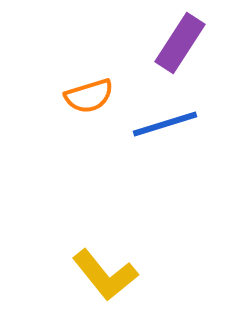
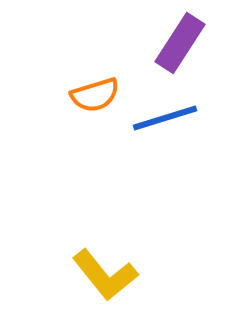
orange semicircle: moved 6 px right, 1 px up
blue line: moved 6 px up
